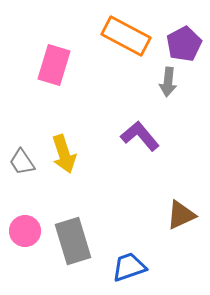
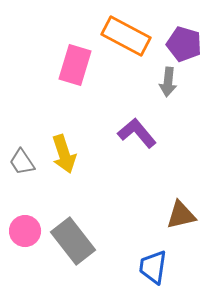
purple pentagon: rotated 28 degrees counterclockwise
pink rectangle: moved 21 px right
purple L-shape: moved 3 px left, 3 px up
brown triangle: rotated 12 degrees clockwise
gray rectangle: rotated 21 degrees counterclockwise
blue trapezoid: moved 24 px right; rotated 63 degrees counterclockwise
